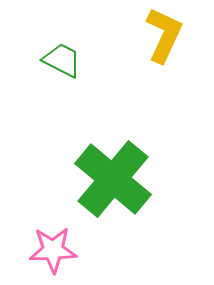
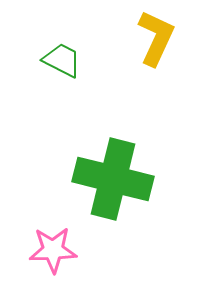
yellow L-shape: moved 8 px left, 3 px down
green cross: rotated 26 degrees counterclockwise
